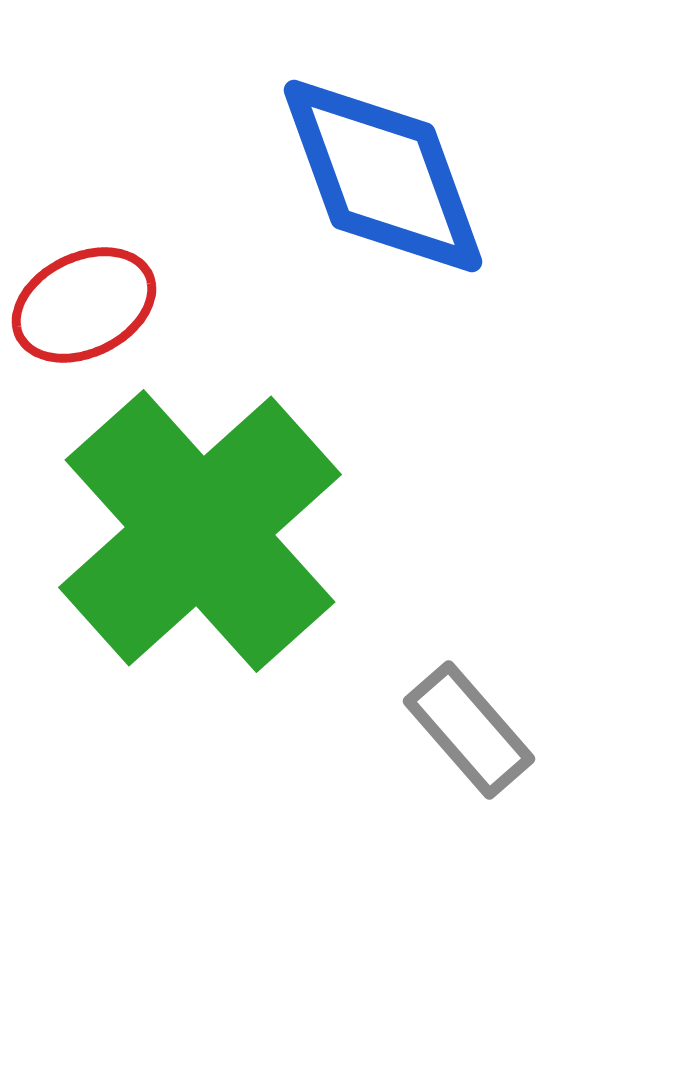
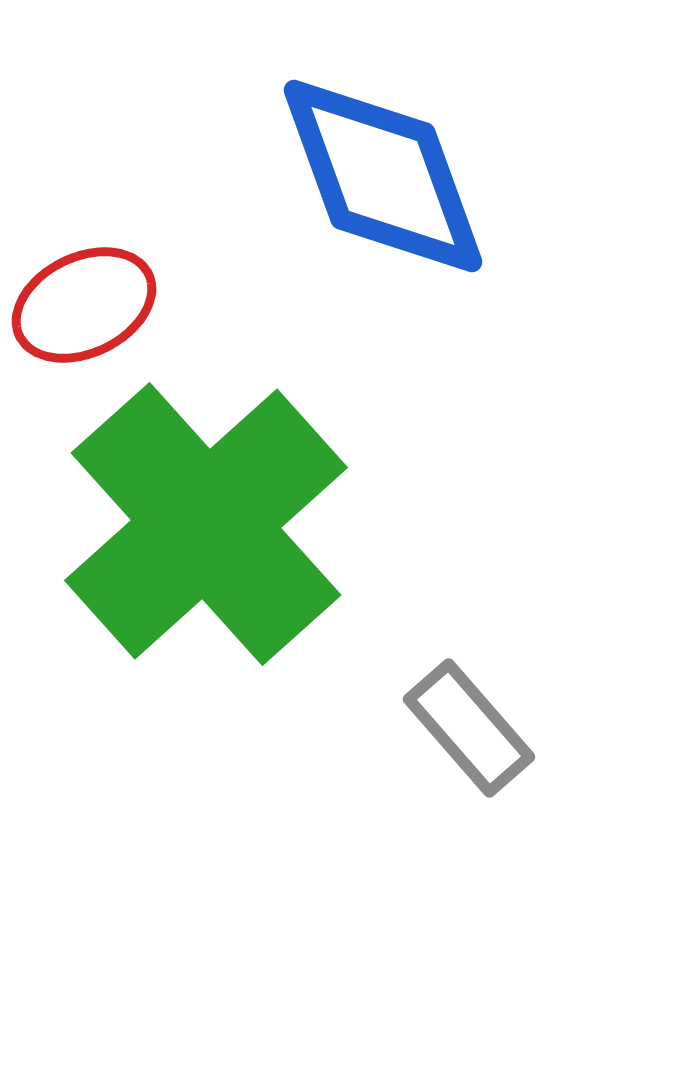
green cross: moved 6 px right, 7 px up
gray rectangle: moved 2 px up
